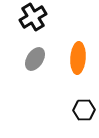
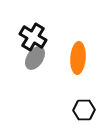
black cross: moved 20 px down; rotated 28 degrees counterclockwise
gray ellipse: moved 1 px up
